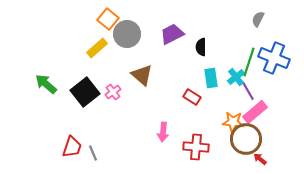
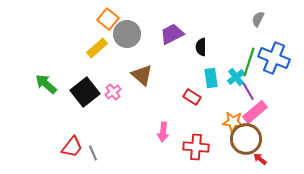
red trapezoid: rotated 20 degrees clockwise
